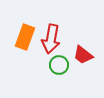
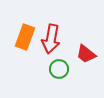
red trapezoid: moved 3 px right, 1 px up
green circle: moved 4 px down
